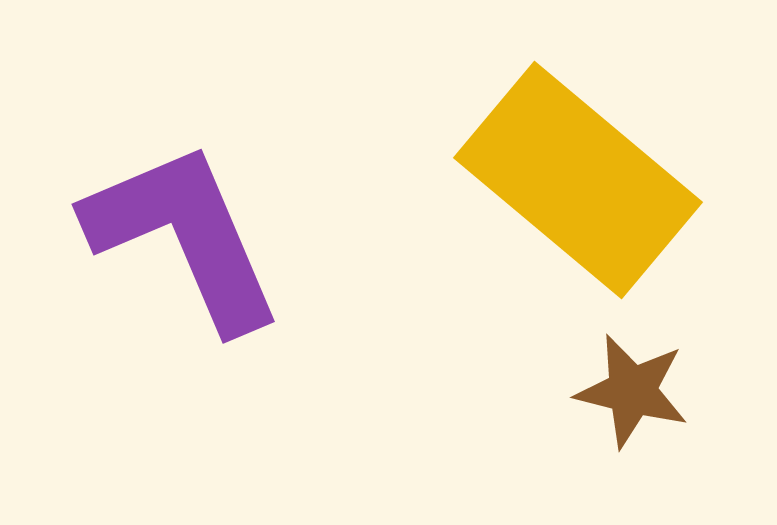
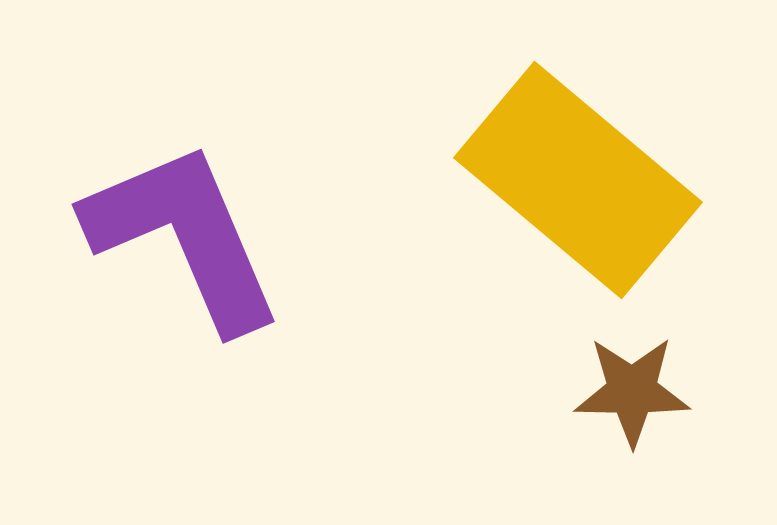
brown star: rotated 13 degrees counterclockwise
